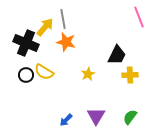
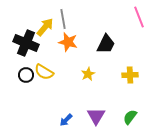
orange star: moved 2 px right
black trapezoid: moved 11 px left, 11 px up
